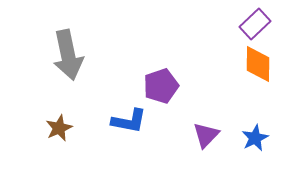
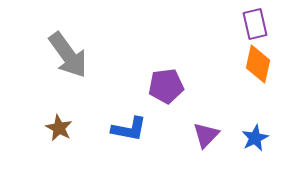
purple rectangle: rotated 60 degrees counterclockwise
gray arrow: rotated 24 degrees counterclockwise
orange diamond: rotated 12 degrees clockwise
purple pentagon: moved 5 px right; rotated 12 degrees clockwise
blue L-shape: moved 8 px down
brown star: rotated 20 degrees counterclockwise
